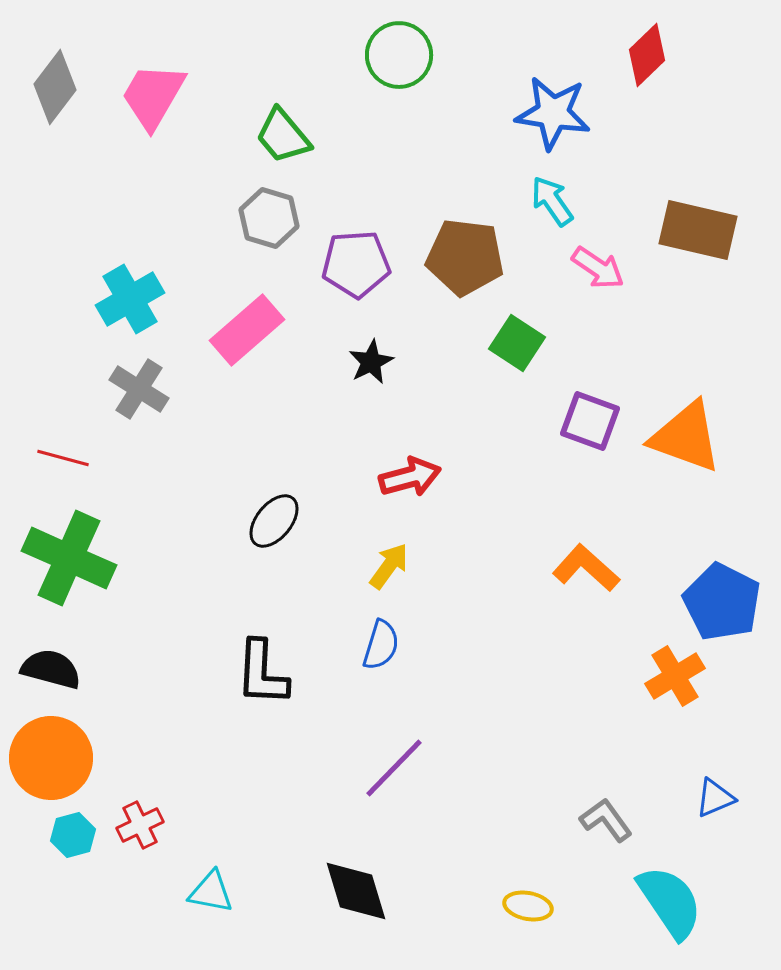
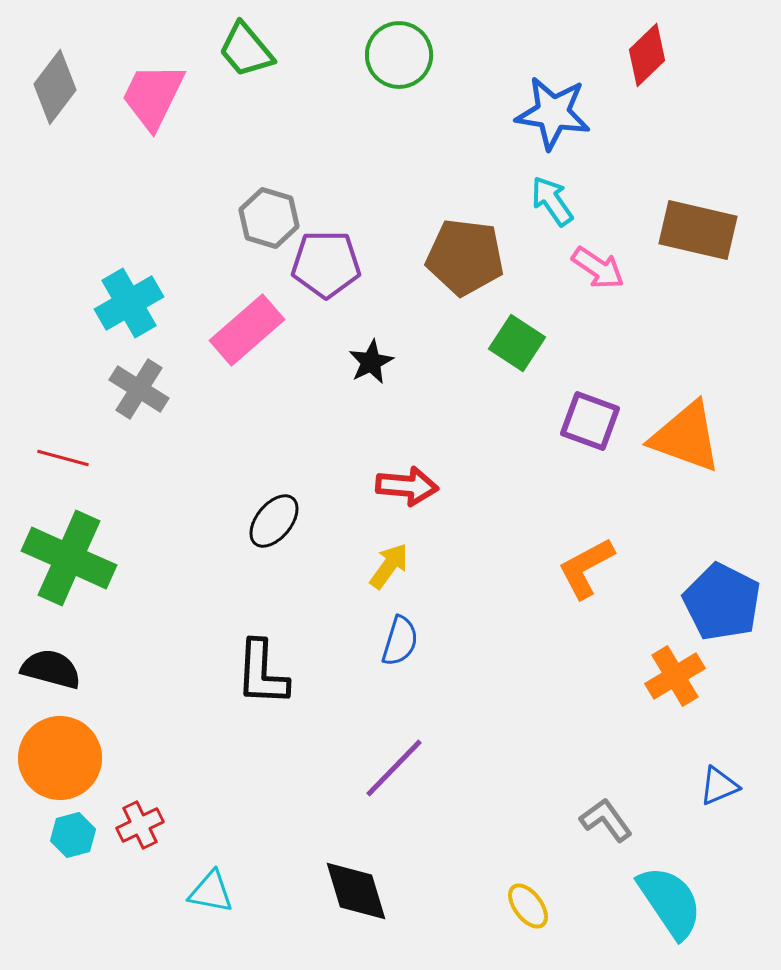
pink trapezoid: rotated 4 degrees counterclockwise
green trapezoid: moved 37 px left, 86 px up
purple pentagon: moved 30 px left; rotated 4 degrees clockwise
cyan cross: moved 1 px left, 4 px down
red arrow: moved 3 px left, 9 px down; rotated 20 degrees clockwise
orange L-shape: rotated 70 degrees counterclockwise
blue semicircle: moved 19 px right, 4 px up
orange circle: moved 9 px right
blue triangle: moved 4 px right, 12 px up
yellow ellipse: rotated 42 degrees clockwise
